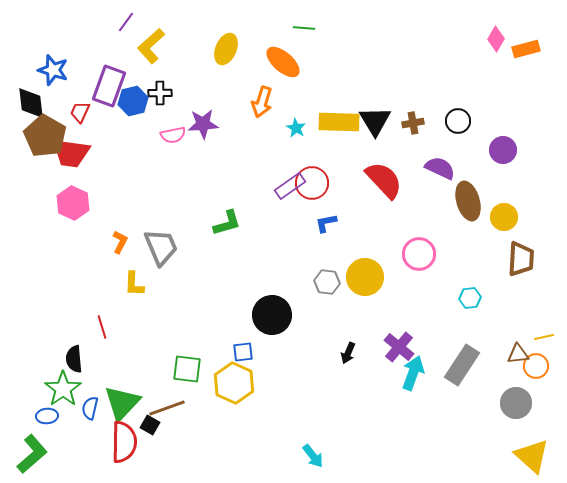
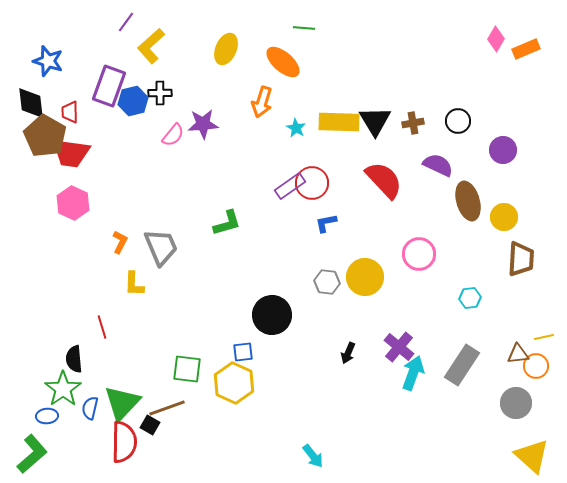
orange rectangle at (526, 49): rotated 8 degrees counterclockwise
blue star at (53, 70): moved 5 px left, 9 px up
red trapezoid at (80, 112): moved 10 px left; rotated 25 degrees counterclockwise
pink semicircle at (173, 135): rotated 40 degrees counterclockwise
purple semicircle at (440, 168): moved 2 px left, 3 px up
